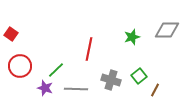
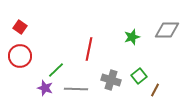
red square: moved 9 px right, 7 px up
red circle: moved 10 px up
